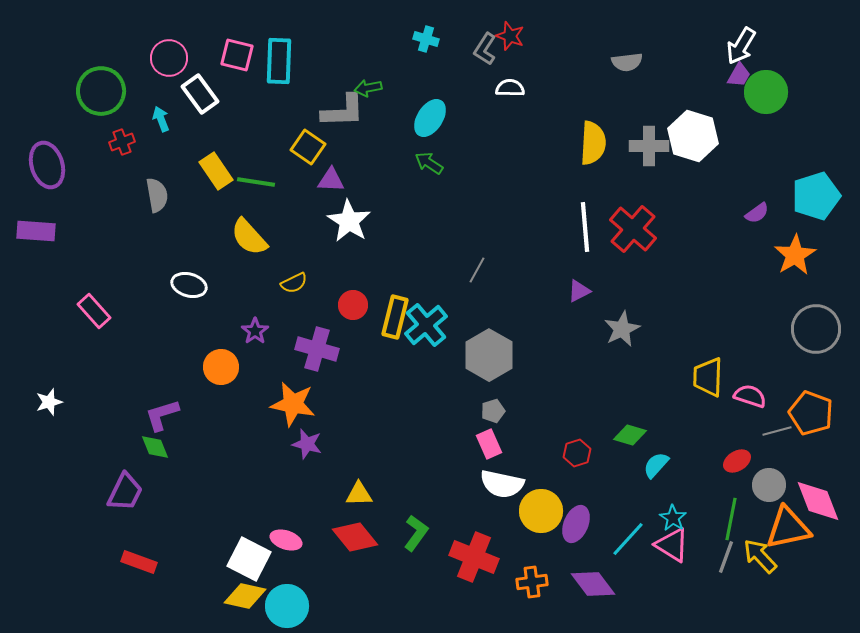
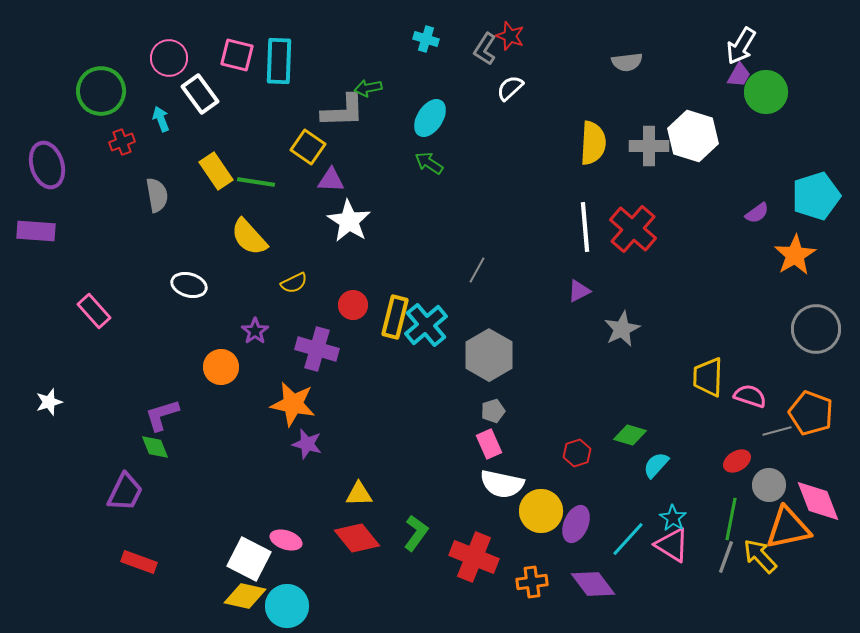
white semicircle at (510, 88): rotated 44 degrees counterclockwise
red diamond at (355, 537): moved 2 px right, 1 px down
